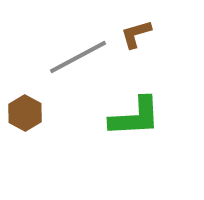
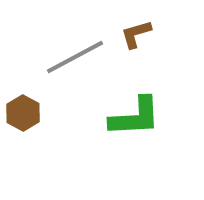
gray line: moved 3 px left
brown hexagon: moved 2 px left
